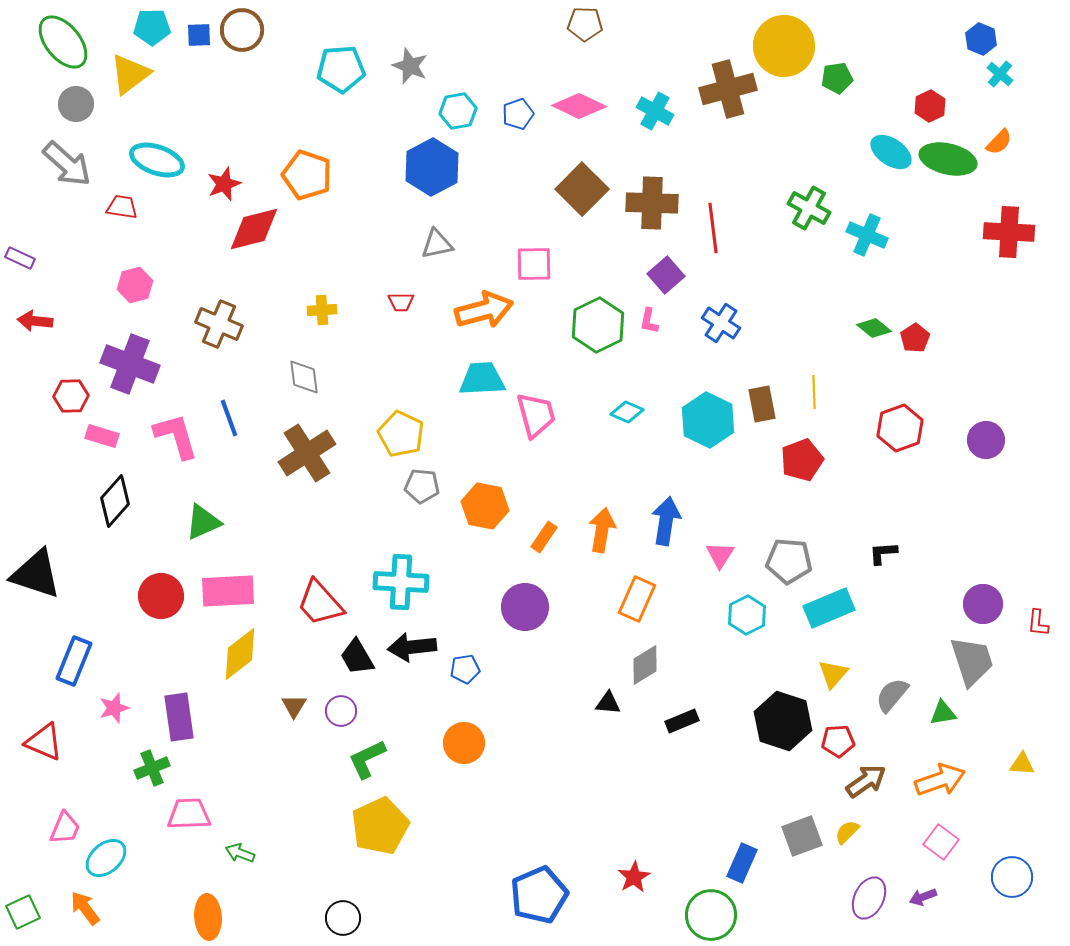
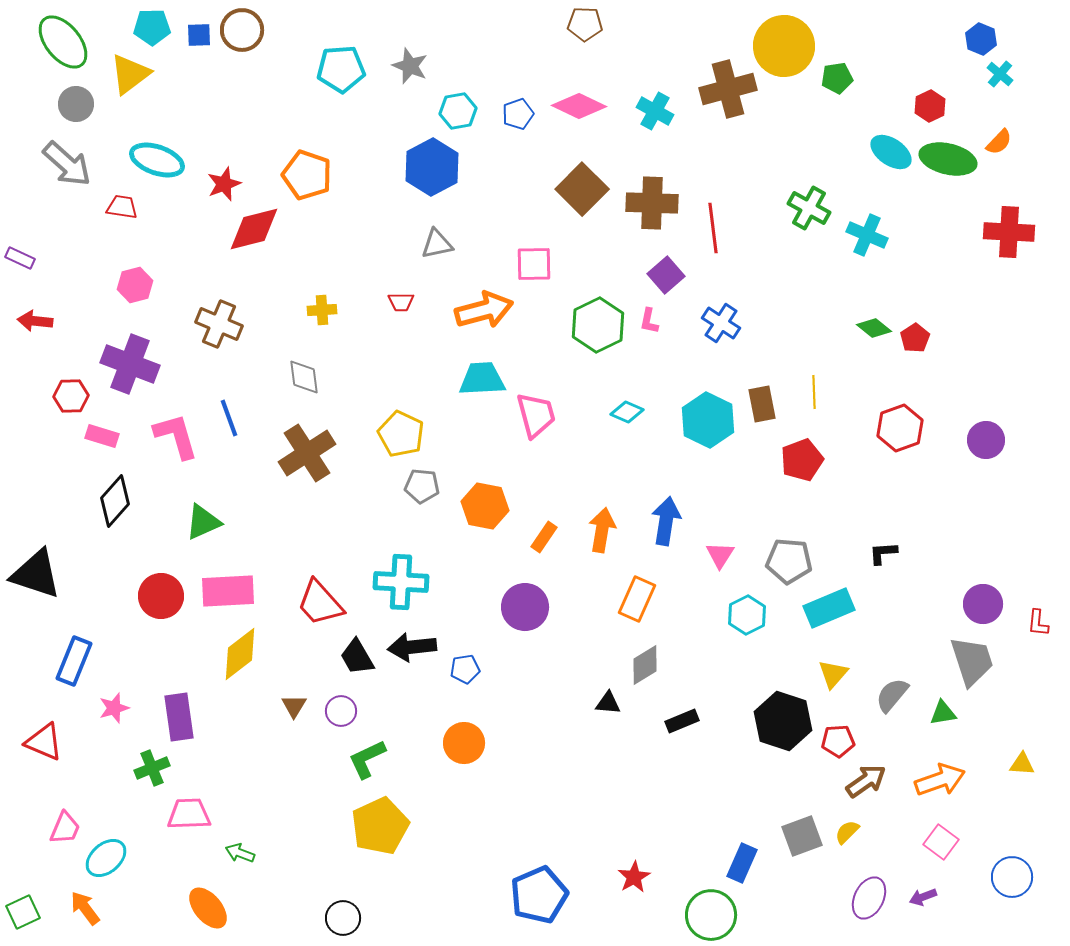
orange ellipse at (208, 917): moved 9 px up; rotated 36 degrees counterclockwise
